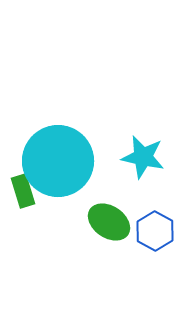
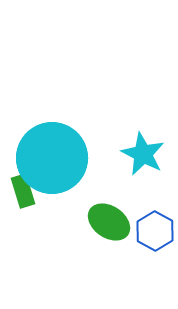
cyan star: moved 3 px up; rotated 15 degrees clockwise
cyan circle: moved 6 px left, 3 px up
